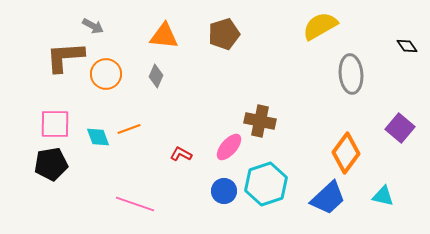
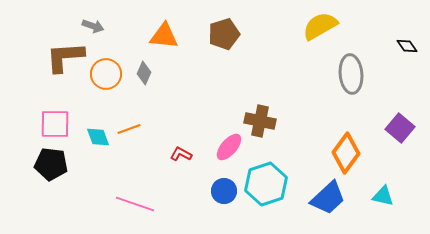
gray arrow: rotated 10 degrees counterclockwise
gray diamond: moved 12 px left, 3 px up
black pentagon: rotated 16 degrees clockwise
